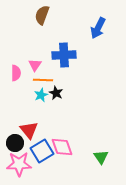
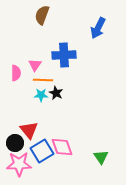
cyan star: rotated 24 degrees clockwise
